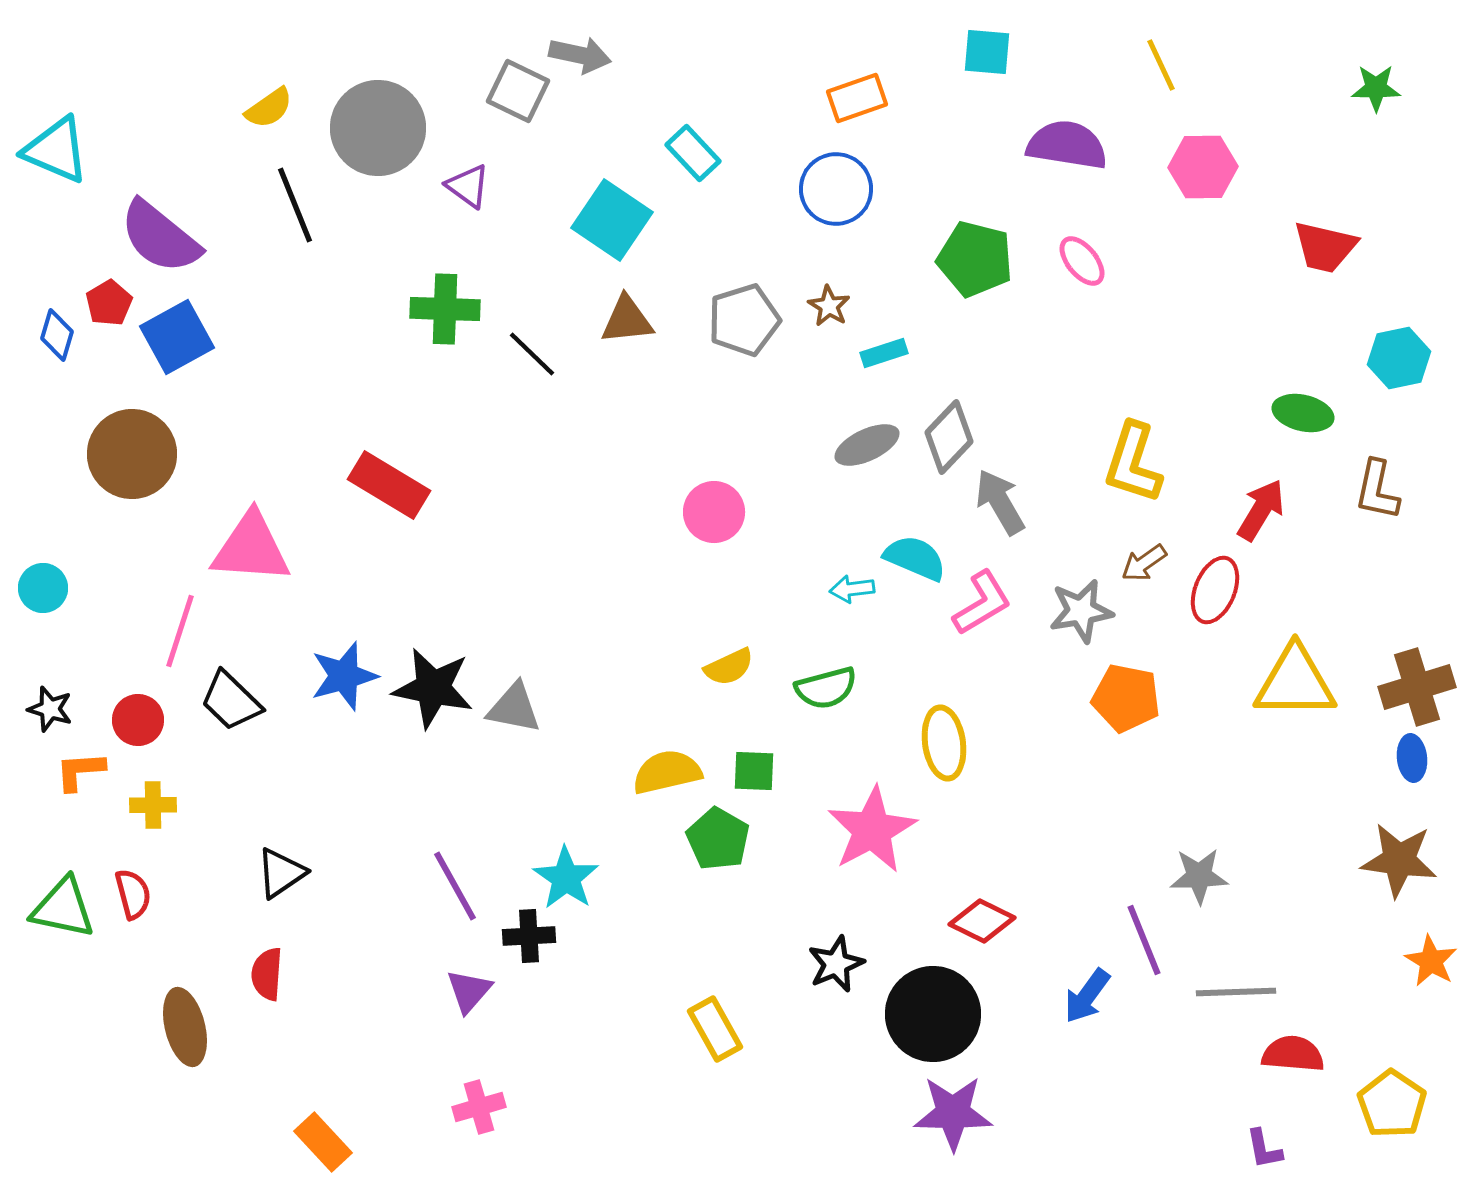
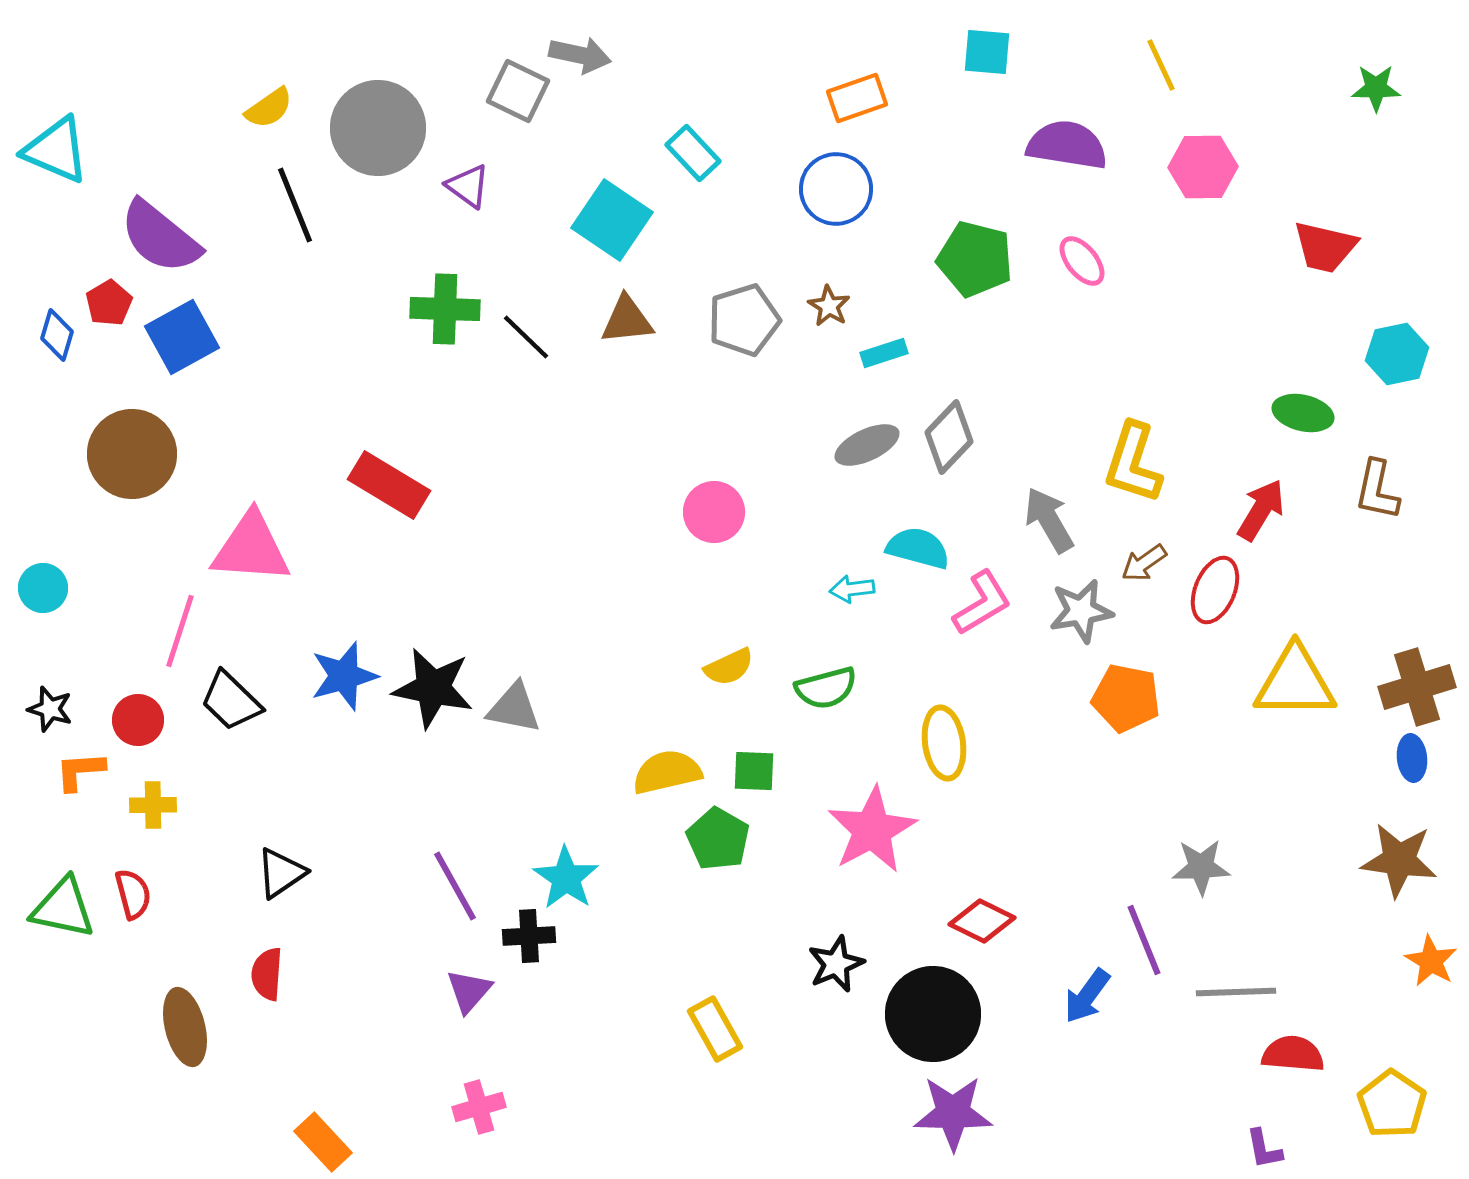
blue square at (177, 337): moved 5 px right
black line at (532, 354): moved 6 px left, 17 px up
cyan hexagon at (1399, 358): moved 2 px left, 4 px up
gray arrow at (1000, 502): moved 49 px right, 18 px down
cyan semicircle at (915, 558): moved 3 px right, 10 px up; rotated 8 degrees counterclockwise
gray star at (1199, 876): moved 2 px right, 9 px up
